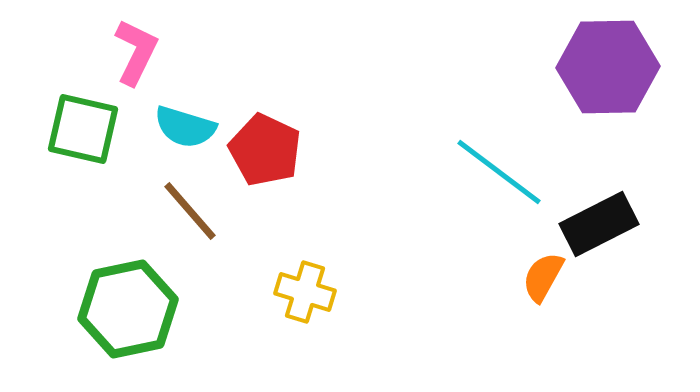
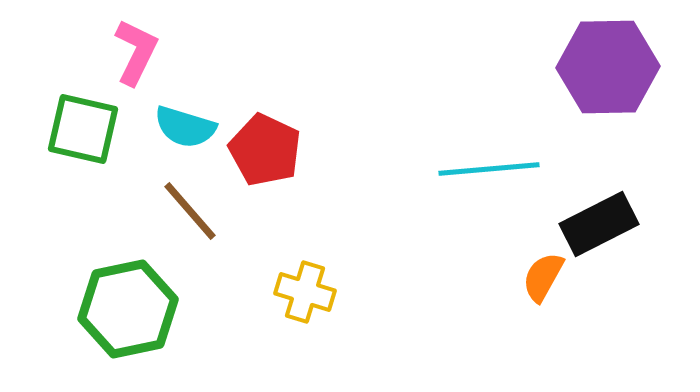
cyan line: moved 10 px left, 3 px up; rotated 42 degrees counterclockwise
